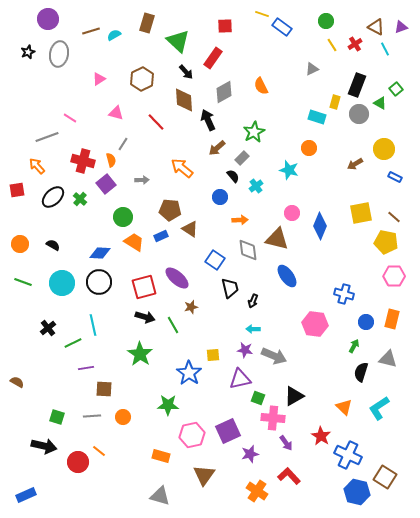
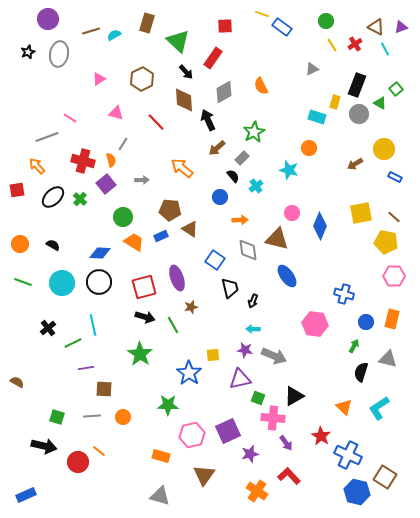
purple ellipse at (177, 278): rotated 30 degrees clockwise
